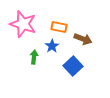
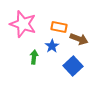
brown arrow: moved 4 px left
